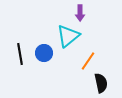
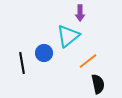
black line: moved 2 px right, 9 px down
orange line: rotated 18 degrees clockwise
black semicircle: moved 3 px left, 1 px down
